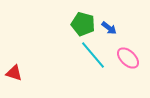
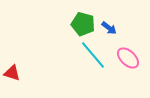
red triangle: moved 2 px left
